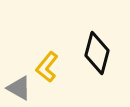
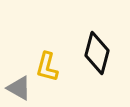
yellow L-shape: rotated 24 degrees counterclockwise
